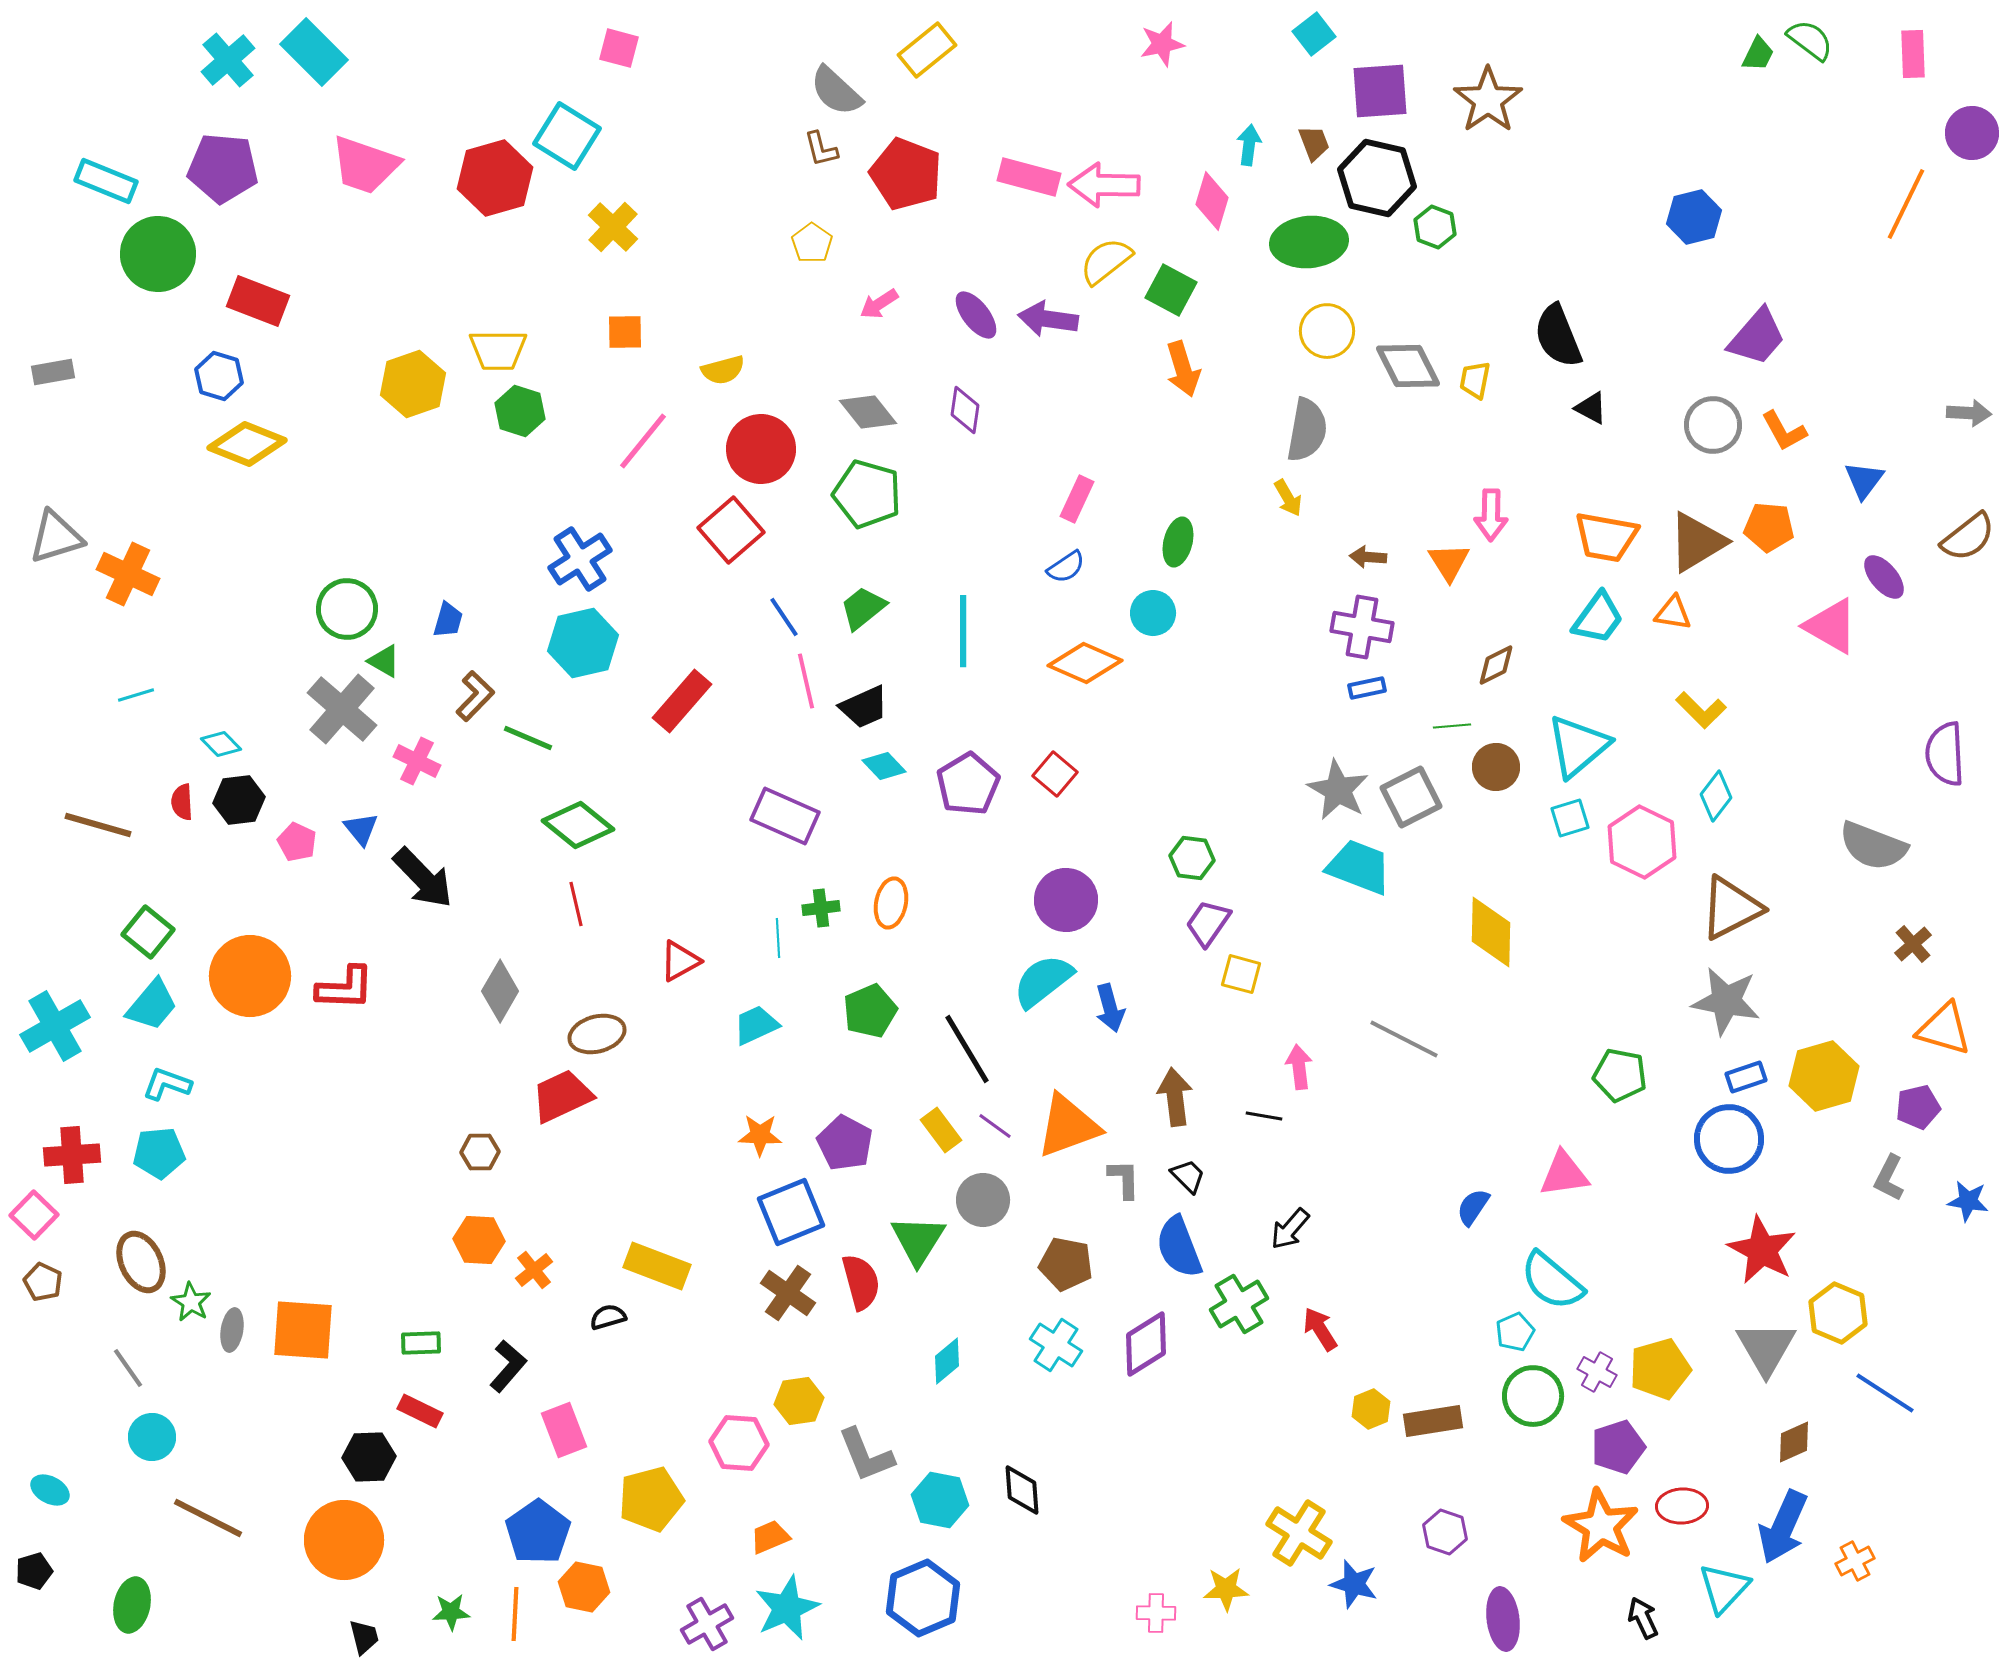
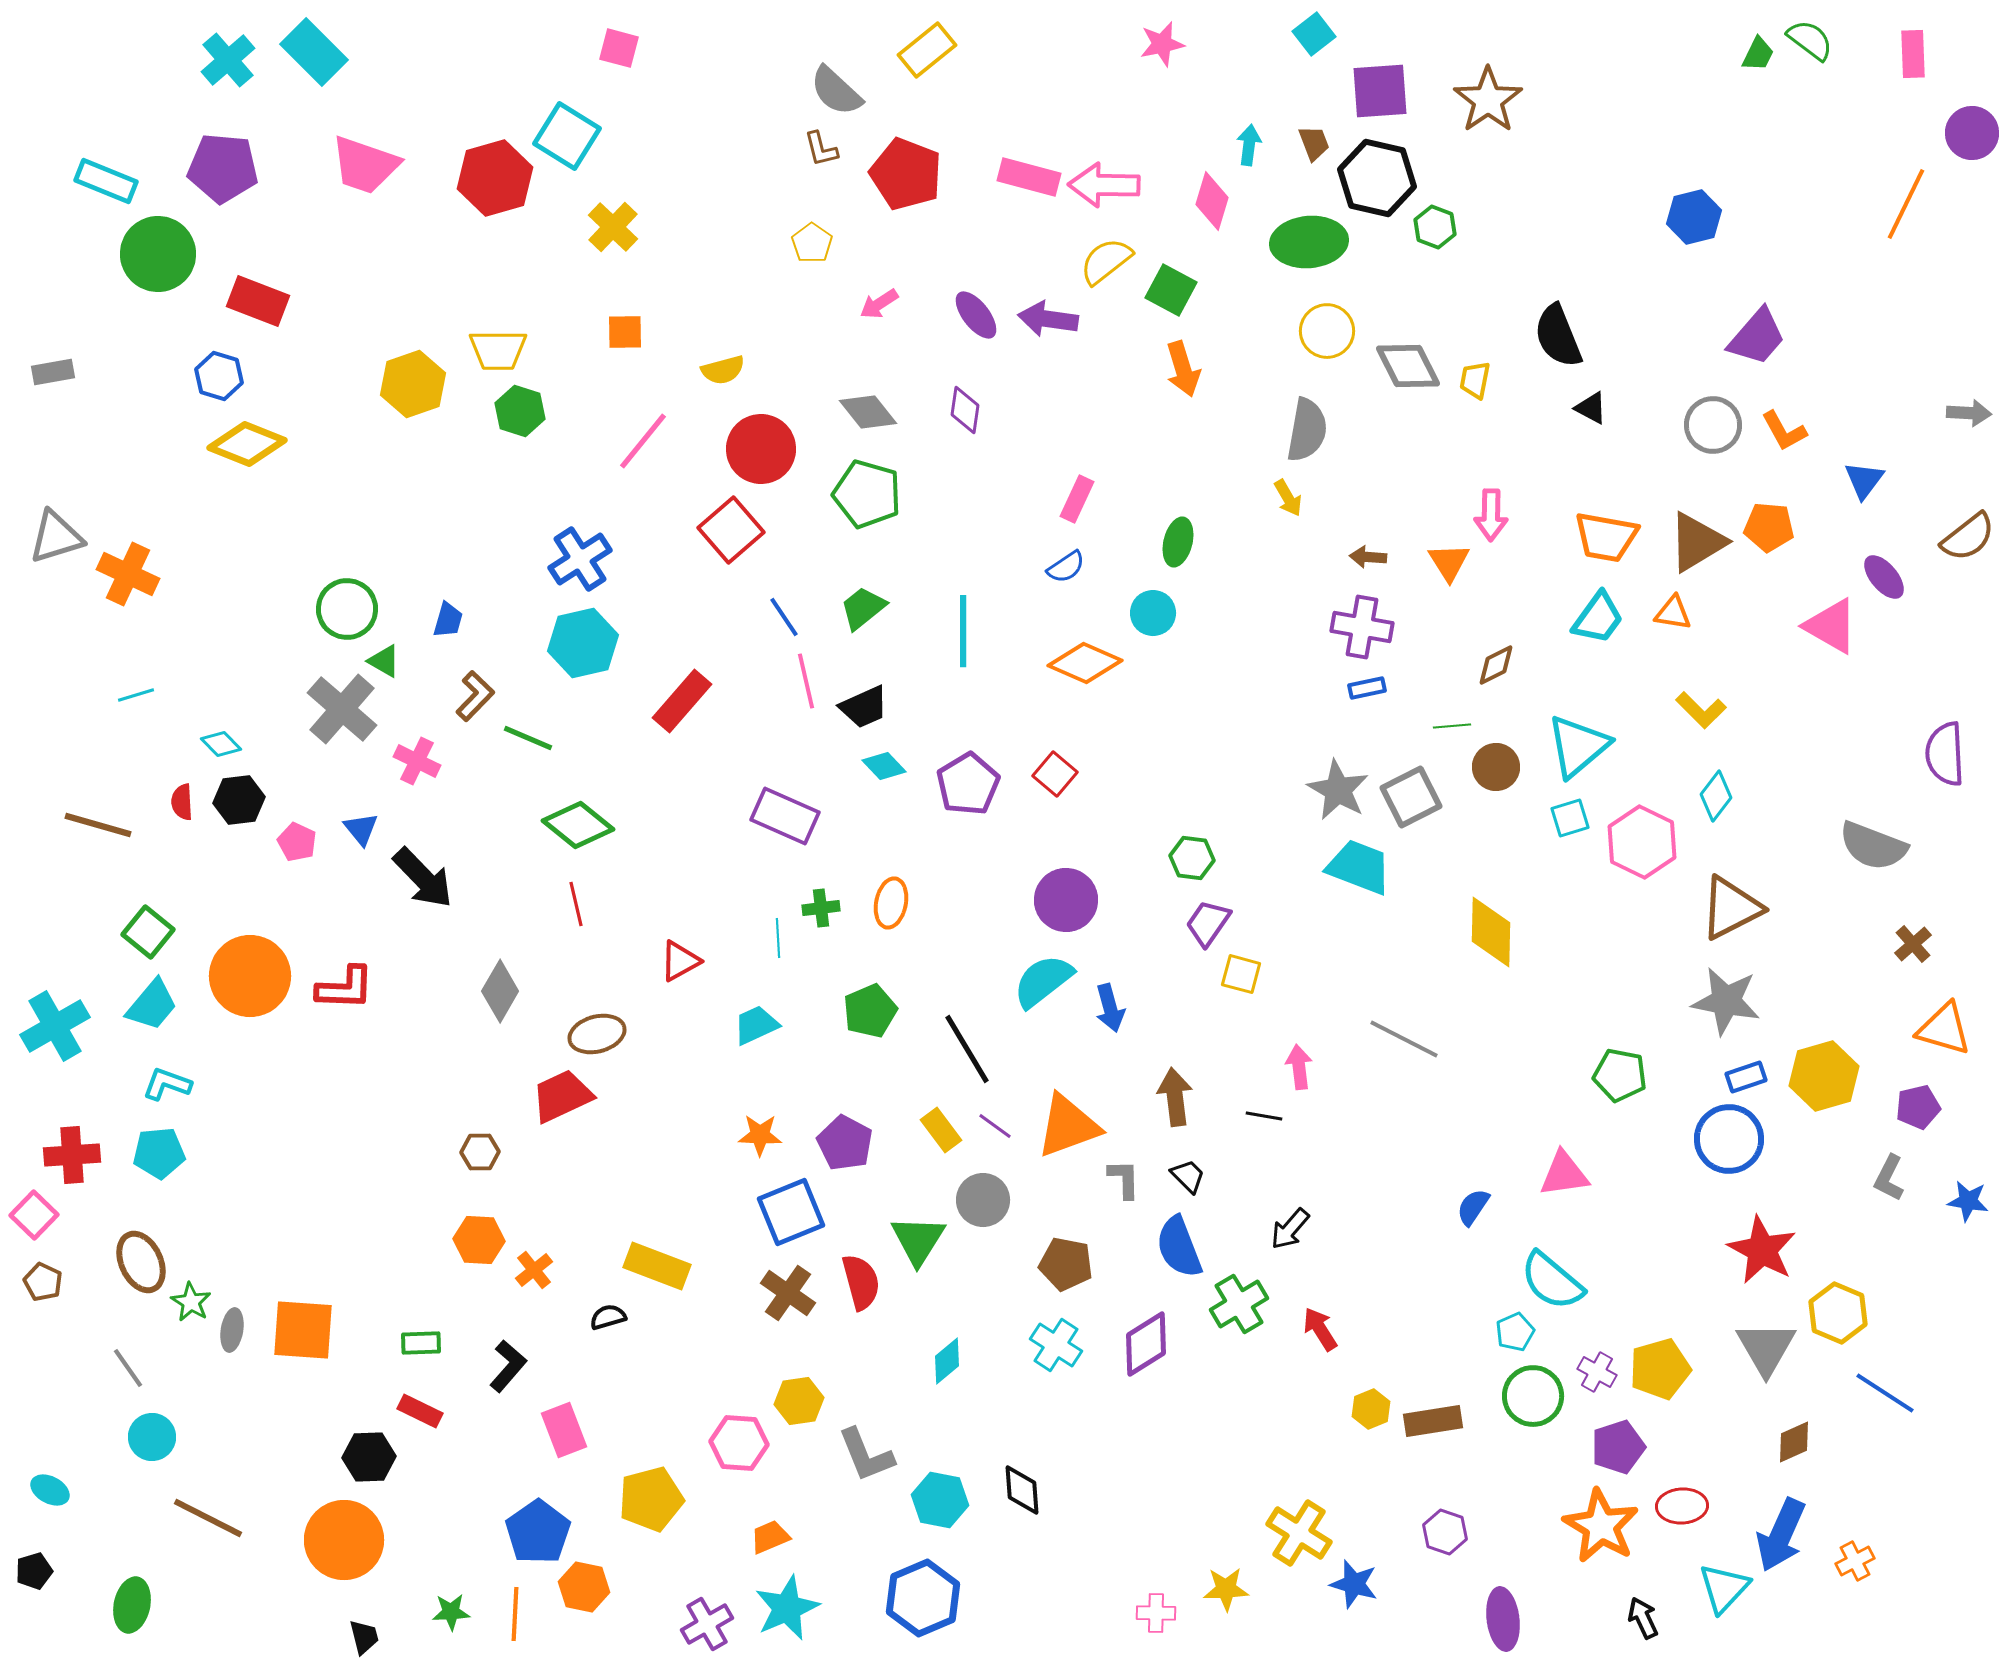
blue arrow at (1783, 1527): moved 2 px left, 8 px down
